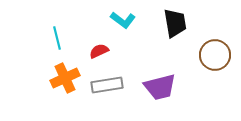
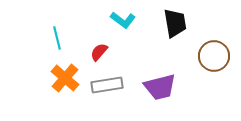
red semicircle: moved 1 px down; rotated 24 degrees counterclockwise
brown circle: moved 1 px left, 1 px down
orange cross: rotated 24 degrees counterclockwise
